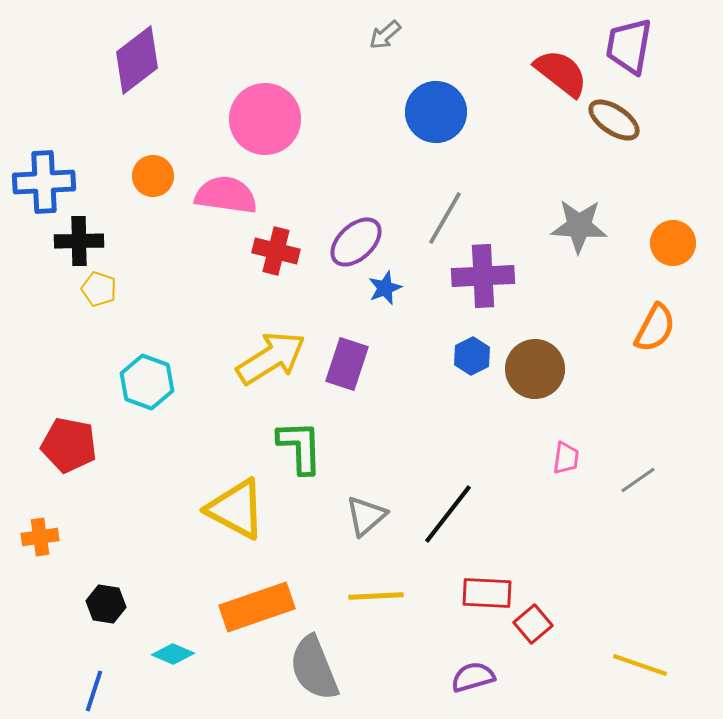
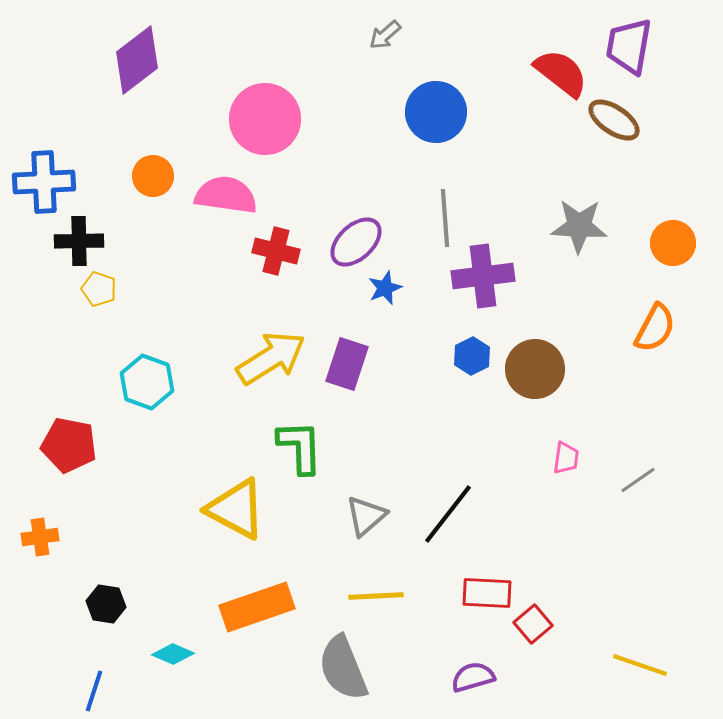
gray line at (445, 218): rotated 34 degrees counterclockwise
purple cross at (483, 276): rotated 4 degrees counterclockwise
gray semicircle at (314, 668): moved 29 px right
